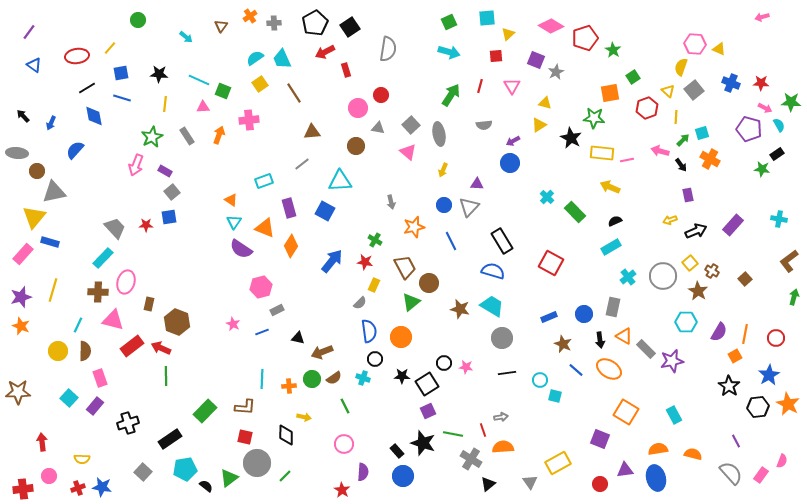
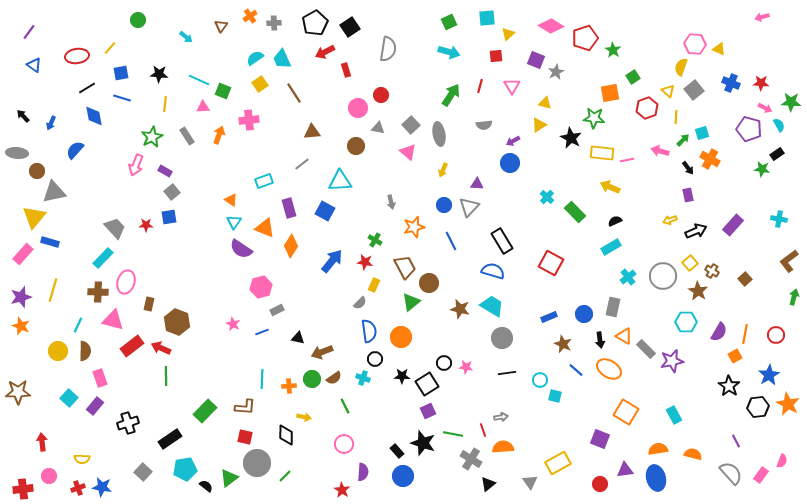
black arrow at (681, 165): moved 7 px right, 3 px down
red circle at (776, 338): moved 3 px up
